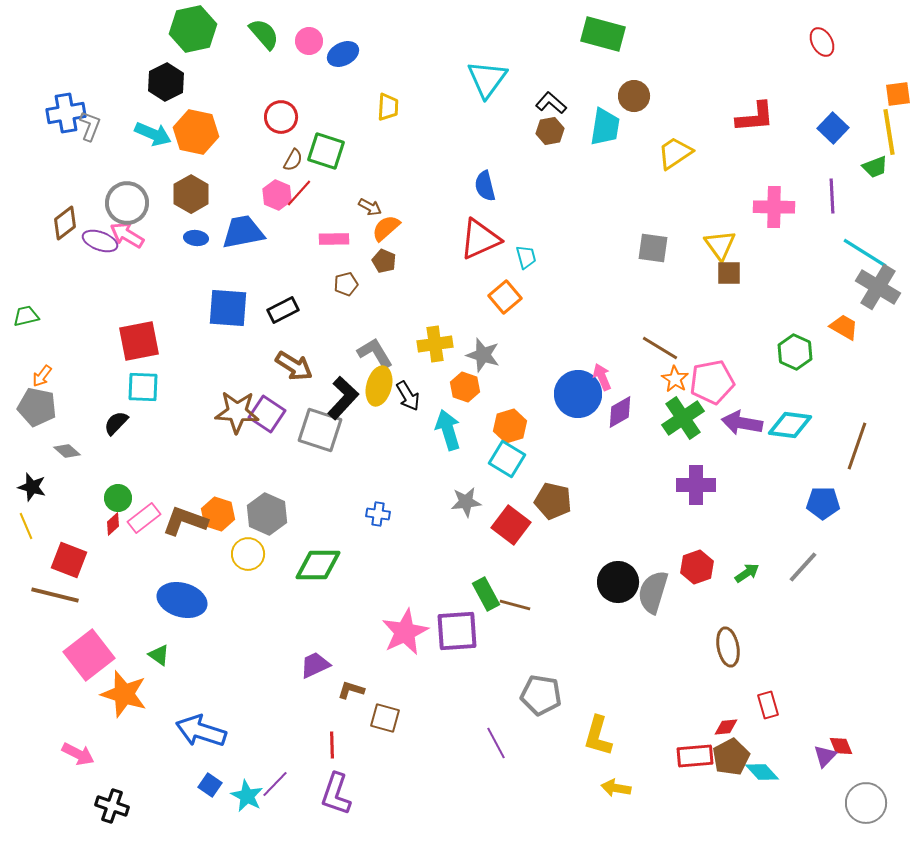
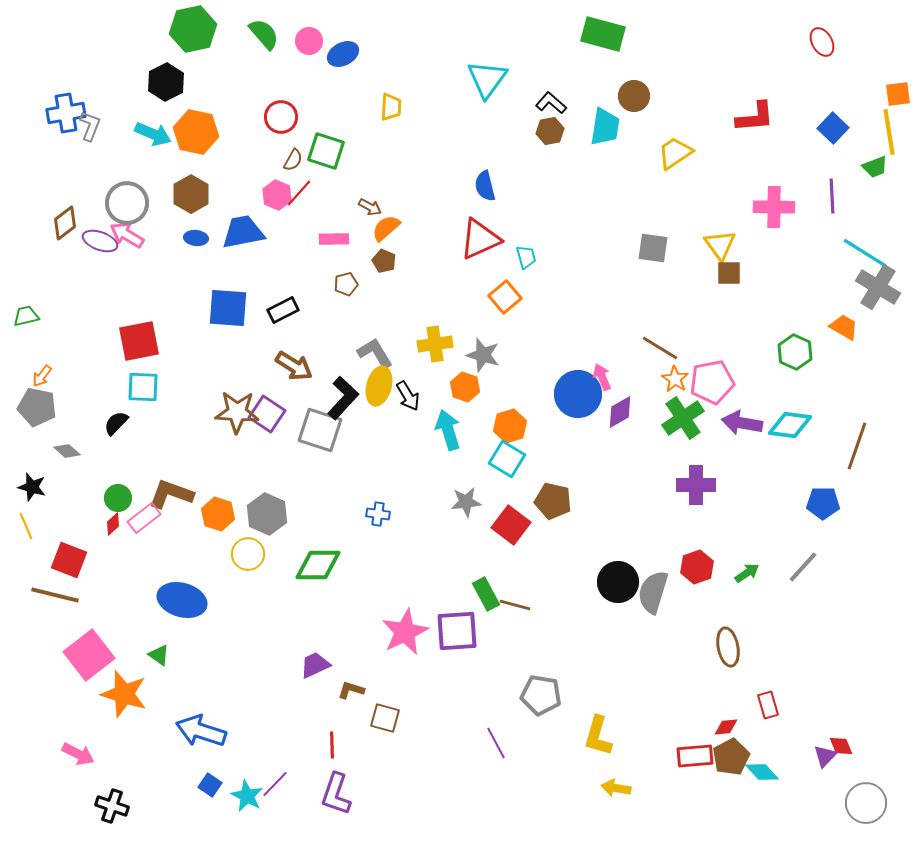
yellow trapezoid at (388, 107): moved 3 px right
brown L-shape at (185, 521): moved 14 px left, 27 px up
